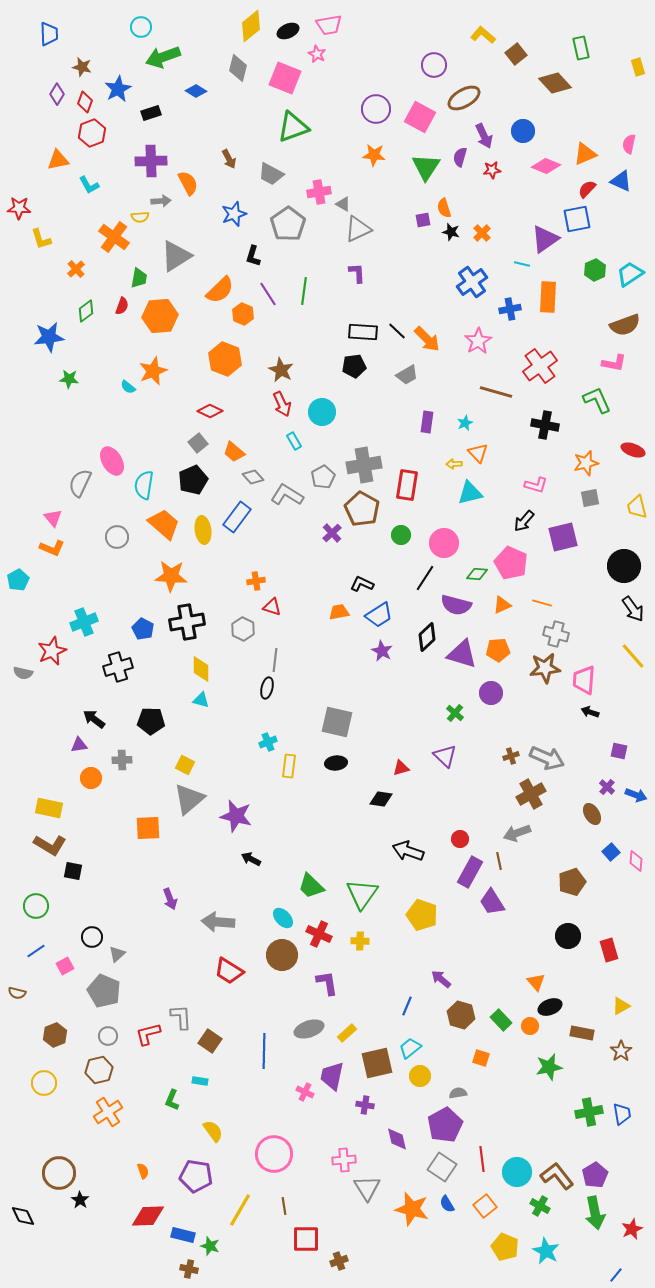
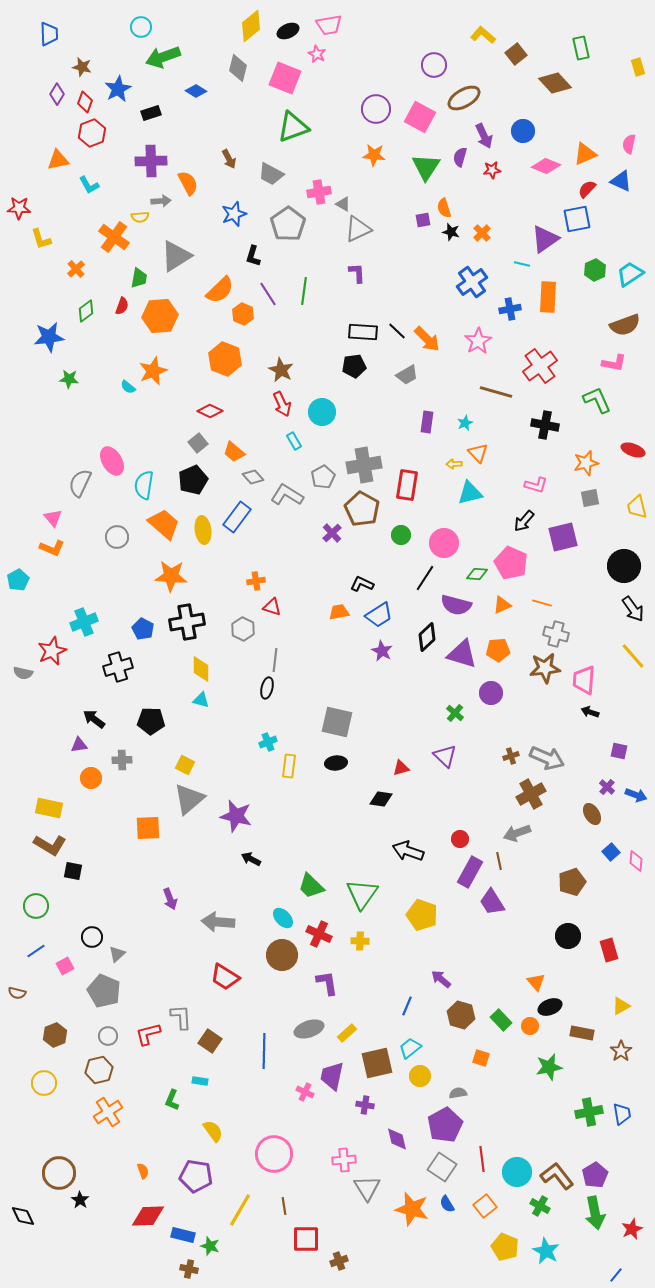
red trapezoid at (229, 971): moved 4 px left, 6 px down
